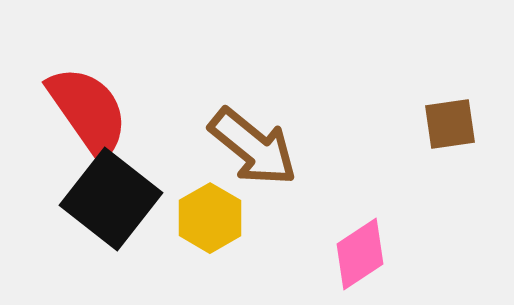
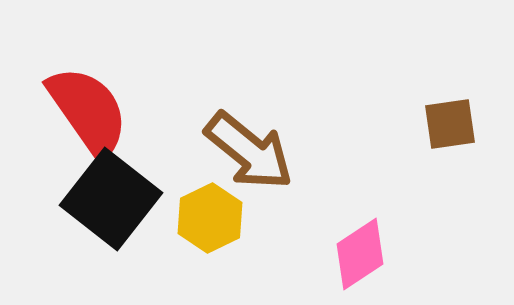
brown arrow: moved 4 px left, 4 px down
yellow hexagon: rotated 4 degrees clockwise
